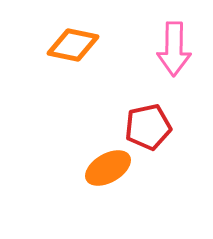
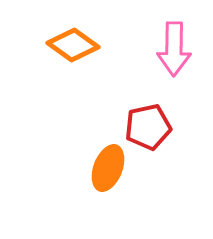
orange diamond: rotated 24 degrees clockwise
orange ellipse: rotated 39 degrees counterclockwise
